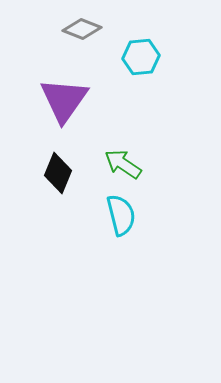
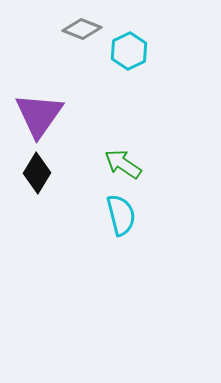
cyan hexagon: moved 12 px left, 6 px up; rotated 21 degrees counterclockwise
purple triangle: moved 25 px left, 15 px down
black diamond: moved 21 px left; rotated 9 degrees clockwise
